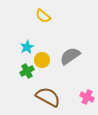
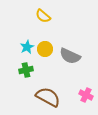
gray semicircle: rotated 120 degrees counterclockwise
yellow circle: moved 3 px right, 11 px up
green cross: moved 1 px left, 1 px up; rotated 16 degrees clockwise
pink cross: moved 1 px left, 2 px up
